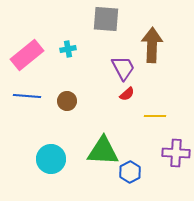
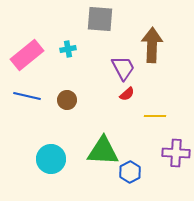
gray square: moved 6 px left
blue line: rotated 8 degrees clockwise
brown circle: moved 1 px up
